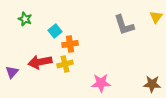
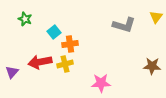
gray L-shape: rotated 55 degrees counterclockwise
cyan square: moved 1 px left, 1 px down
brown star: moved 18 px up
